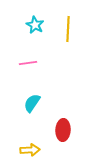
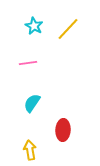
cyan star: moved 1 px left, 1 px down
yellow line: rotated 40 degrees clockwise
yellow arrow: rotated 96 degrees counterclockwise
